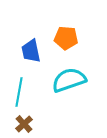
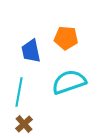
cyan semicircle: moved 2 px down
